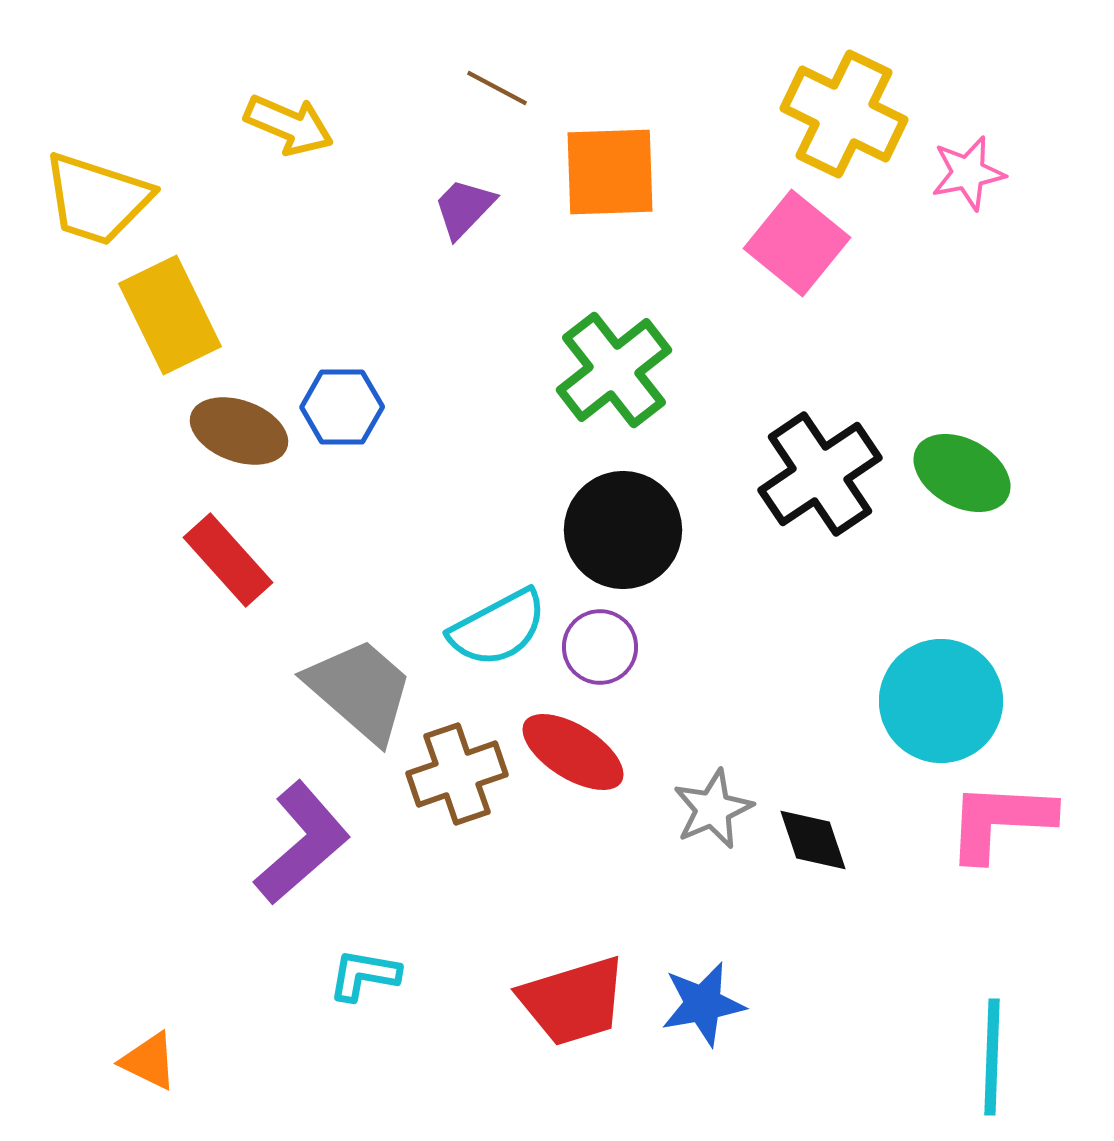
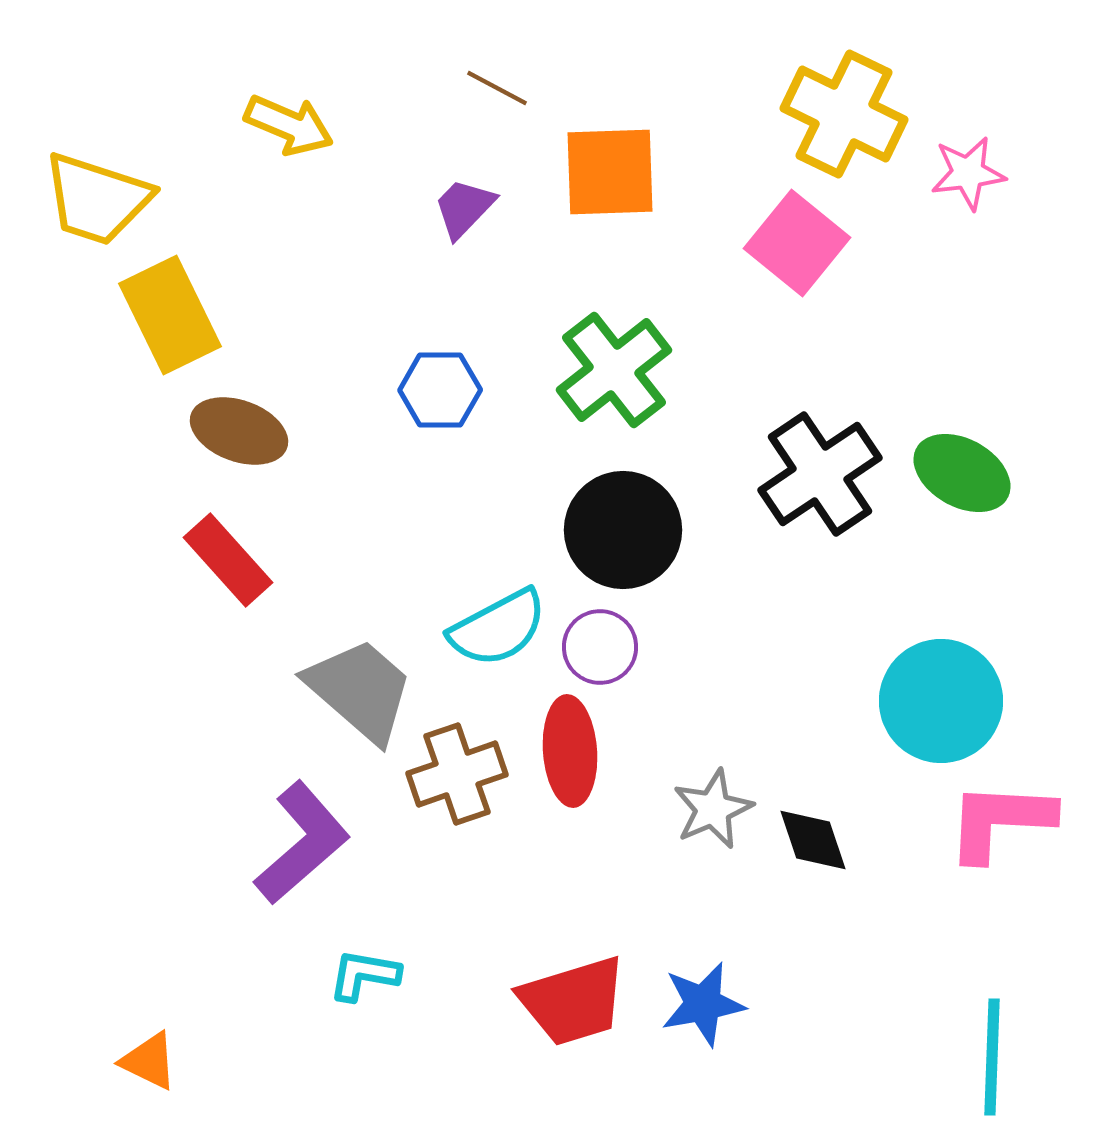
pink star: rotated 4 degrees clockwise
blue hexagon: moved 98 px right, 17 px up
red ellipse: moved 3 px left, 1 px up; rotated 54 degrees clockwise
